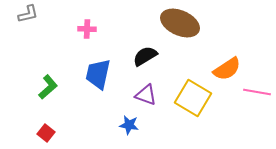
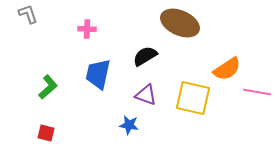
gray L-shape: rotated 95 degrees counterclockwise
yellow square: rotated 18 degrees counterclockwise
red square: rotated 24 degrees counterclockwise
